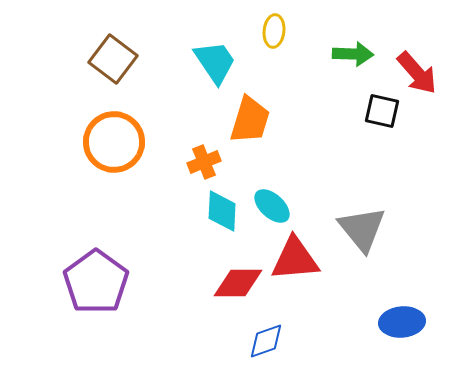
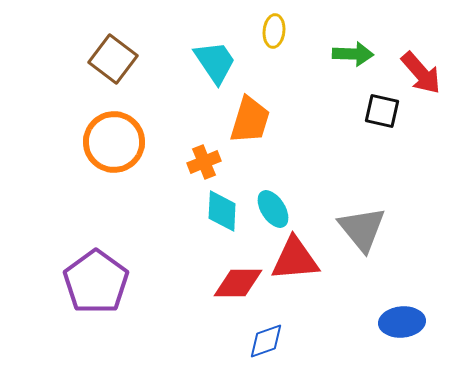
red arrow: moved 4 px right
cyan ellipse: moved 1 px right, 3 px down; rotated 15 degrees clockwise
